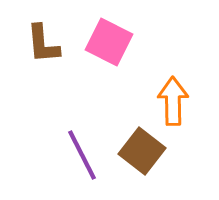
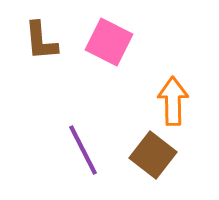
brown L-shape: moved 2 px left, 3 px up
brown square: moved 11 px right, 4 px down
purple line: moved 1 px right, 5 px up
